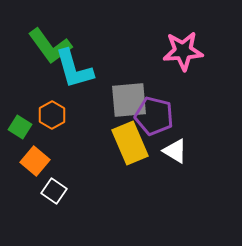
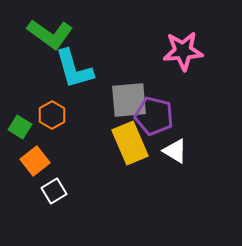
green L-shape: moved 12 px up; rotated 18 degrees counterclockwise
orange square: rotated 12 degrees clockwise
white square: rotated 25 degrees clockwise
